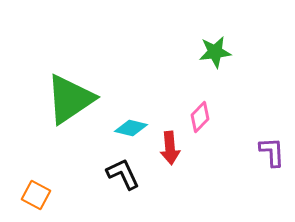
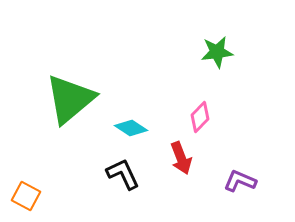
green star: moved 2 px right
green triangle: rotated 6 degrees counterclockwise
cyan diamond: rotated 20 degrees clockwise
red arrow: moved 11 px right, 10 px down; rotated 16 degrees counterclockwise
purple L-shape: moved 32 px left, 29 px down; rotated 64 degrees counterclockwise
orange square: moved 10 px left, 1 px down
